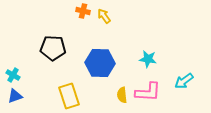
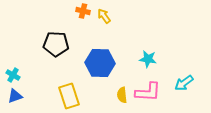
black pentagon: moved 3 px right, 4 px up
cyan arrow: moved 2 px down
